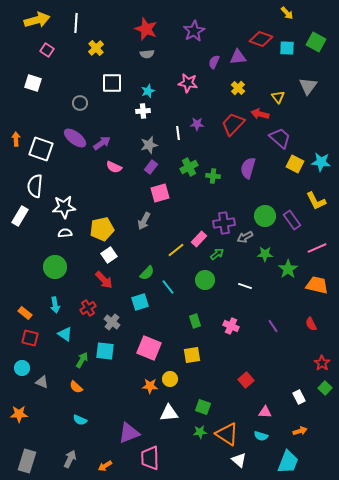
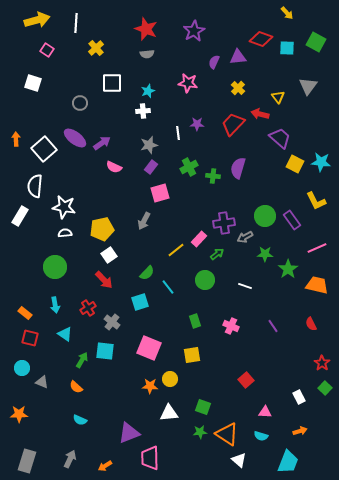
white square at (41, 149): moved 3 px right; rotated 30 degrees clockwise
purple semicircle at (248, 168): moved 10 px left
white star at (64, 207): rotated 15 degrees clockwise
